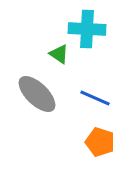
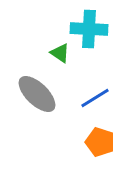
cyan cross: moved 2 px right
green triangle: moved 1 px right, 1 px up
blue line: rotated 56 degrees counterclockwise
